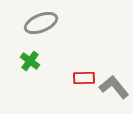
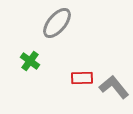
gray ellipse: moved 16 px right; rotated 28 degrees counterclockwise
red rectangle: moved 2 px left
